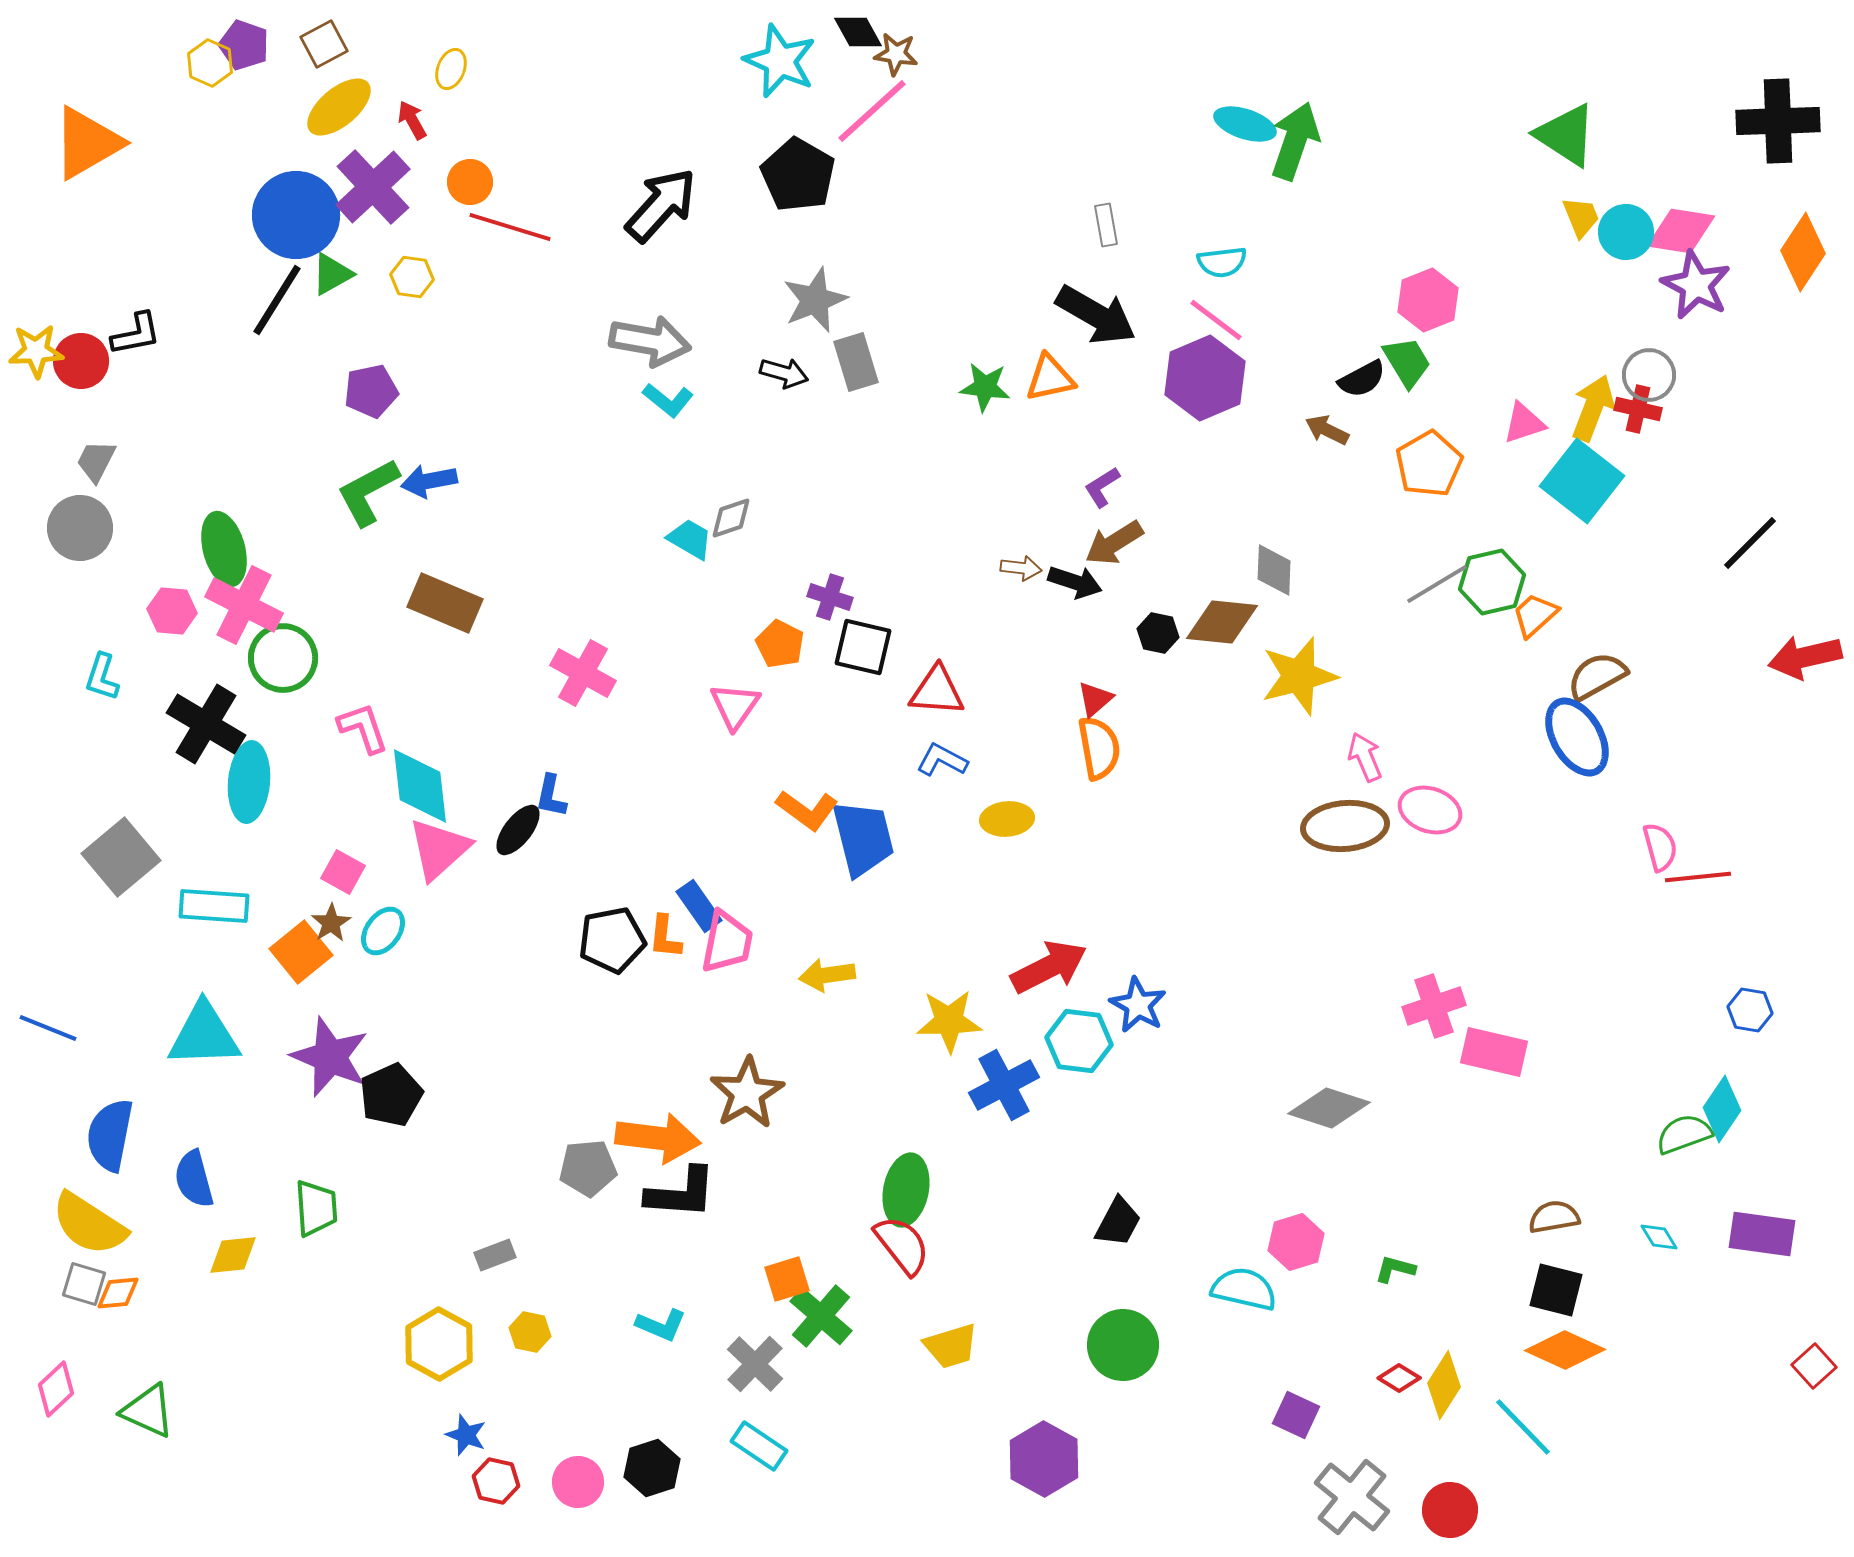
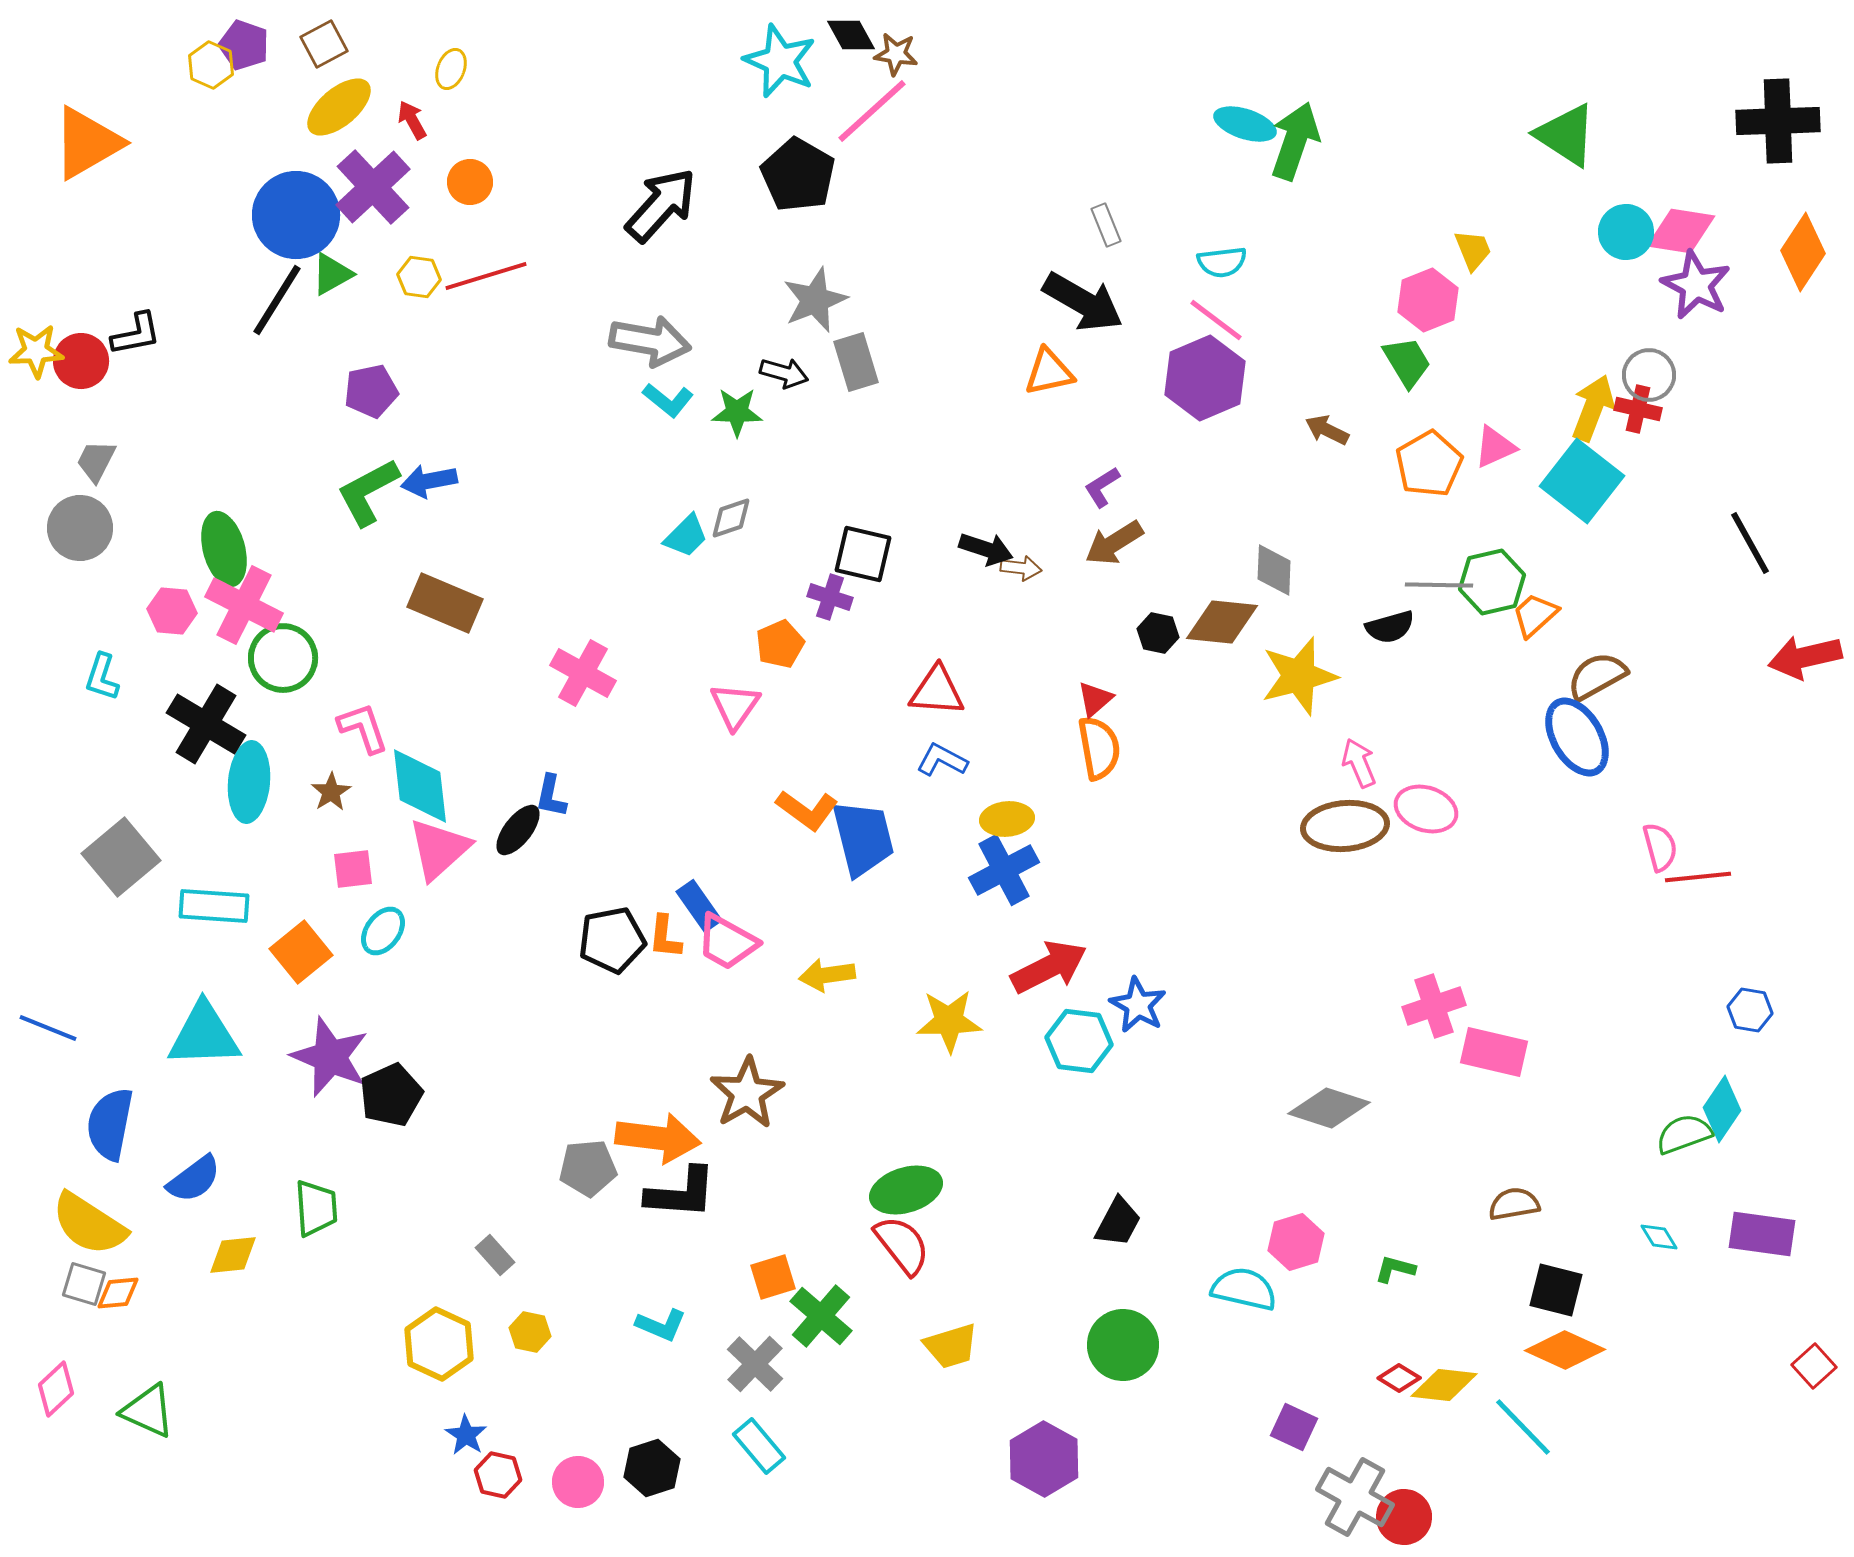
black diamond at (858, 32): moved 7 px left, 3 px down
yellow hexagon at (210, 63): moved 1 px right, 2 px down
yellow trapezoid at (1581, 217): moved 108 px left, 33 px down
gray rectangle at (1106, 225): rotated 12 degrees counterclockwise
red line at (510, 227): moved 24 px left, 49 px down; rotated 34 degrees counterclockwise
yellow hexagon at (412, 277): moved 7 px right
black arrow at (1096, 315): moved 13 px left, 13 px up
orange triangle at (1050, 378): moved 1 px left, 6 px up
black semicircle at (1362, 379): moved 28 px right, 248 px down; rotated 12 degrees clockwise
green star at (985, 387): moved 248 px left, 25 px down; rotated 6 degrees counterclockwise
pink triangle at (1524, 423): moved 29 px left, 24 px down; rotated 6 degrees counterclockwise
cyan trapezoid at (690, 539): moved 4 px left, 3 px up; rotated 105 degrees clockwise
black line at (1750, 543): rotated 74 degrees counterclockwise
black arrow at (1075, 582): moved 89 px left, 33 px up
gray line at (1437, 584): moved 2 px right, 1 px down; rotated 32 degrees clockwise
orange pentagon at (780, 644): rotated 21 degrees clockwise
black square at (863, 647): moved 93 px up
pink arrow at (1365, 757): moved 6 px left, 6 px down
pink ellipse at (1430, 810): moved 4 px left, 1 px up
pink square at (343, 872): moved 10 px right, 3 px up; rotated 36 degrees counterclockwise
brown star at (331, 923): moved 131 px up
pink trapezoid at (727, 942): rotated 108 degrees clockwise
blue cross at (1004, 1085): moved 215 px up
blue semicircle at (110, 1135): moved 11 px up
blue semicircle at (194, 1179): rotated 112 degrees counterclockwise
green ellipse at (906, 1190): rotated 62 degrees clockwise
brown semicircle at (1554, 1217): moved 40 px left, 13 px up
gray rectangle at (495, 1255): rotated 69 degrees clockwise
orange square at (787, 1279): moved 14 px left, 2 px up
yellow hexagon at (439, 1344): rotated 4 degrees counterclockwise
yellow diamond at (1444, 1385): rotated 64 degrees clockwise
purple square at (1296, 1415): moved 2 px left, 12 px down
blue star at (466, 1435): rotated 12 degrees clockwise
cyan rectangle at (759, 1446): rotated 16 degrees clockwise
red hexagon at (496, 1481): moved 2 px right, 6 px up
gray cross at (1352, 1497): moved 3 px right; rotated 10 degrees counterclockwise
red circle at (1450, 1510): moved 46 px left, 7 px down
